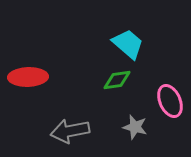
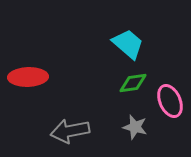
green diamond: moved 16 px right, 3 px down
